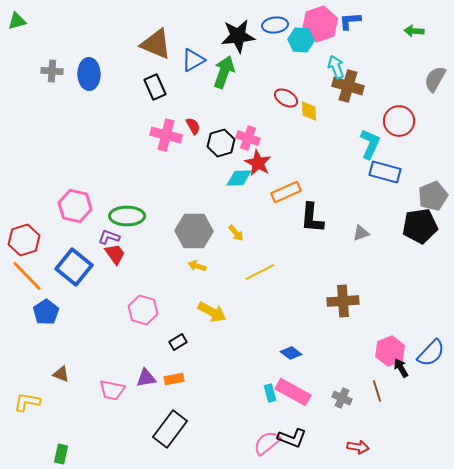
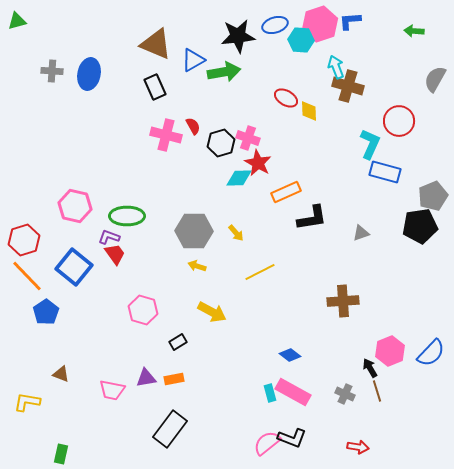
blue ellipse at (275, 25): rotated 10 degrees counterclockwise
green arrow at (224, 72): rotated 60 degrees clockwise
blue ellipse at (89, 74): rotated 12 degrees clockwise
black L-shape at (312, 218): rotated 104 degrees counterclockwise
blue diamond at (291, 353): moved 1 px left, 2 px down
black arrow at (401, 368): moved 31 px left
gray cross at (342, 398): moved 3 px right, 4 px up
